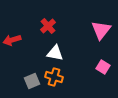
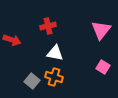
red cross: rotated 28 degrees clockwise
red arrow: rotated 144 degrees counterclockwise
gray square: rotated 28 degrees counterclockwise
